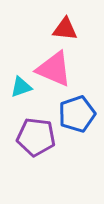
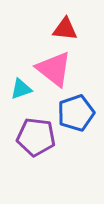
pink triangle: rotated 15 degrees clockwise
cyan triangle: moved 2 px down
blue pentagon: moved 1 px left, 1 px up
